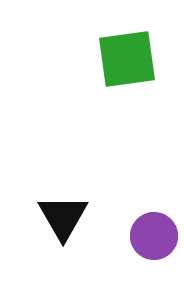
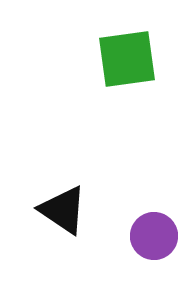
black triangle: moved 7 px up; rotated 26 degrees counterclockwise
